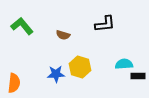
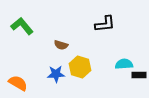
brown semicircle: moved 2 px left, 10 px down
black rectangle: moved 1 px right, 1 px up
orange semicircle: moved 4 px right; rotated 66 degrees counterclockwise
